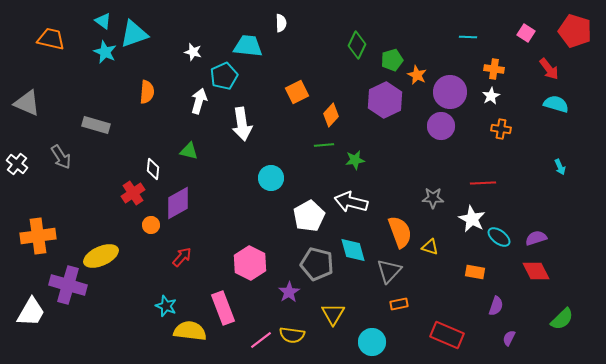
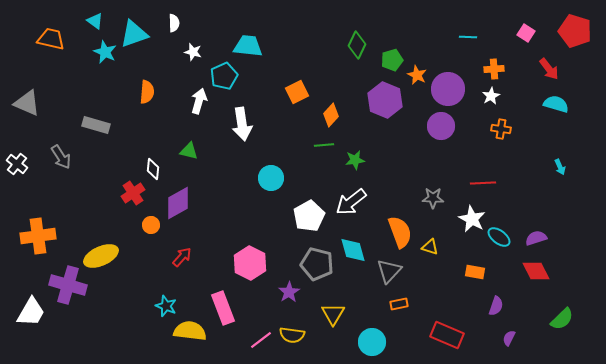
cyan triangle at (103, 21): moved 8 px left
white semicircle at (281, 23): moved 107 px left
orange cross at (494, 69): rotated 12 degrees counterclockwise
purple circle at (450, 92): moved 2 px left, 3 px up
purple hexagon at (385, 100): rotated 12 degrees counterclockwise
white arrow at (351, 202): rotated 52 degrees counterclockwise
